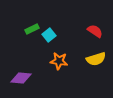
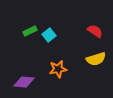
green rectangle: moved 2 px left, 2 px down
orange star: moved 1 px left, 8 px down; rotated 18 degrees counterclockwise
purple diamond: moved 3 px right, 4 px down
